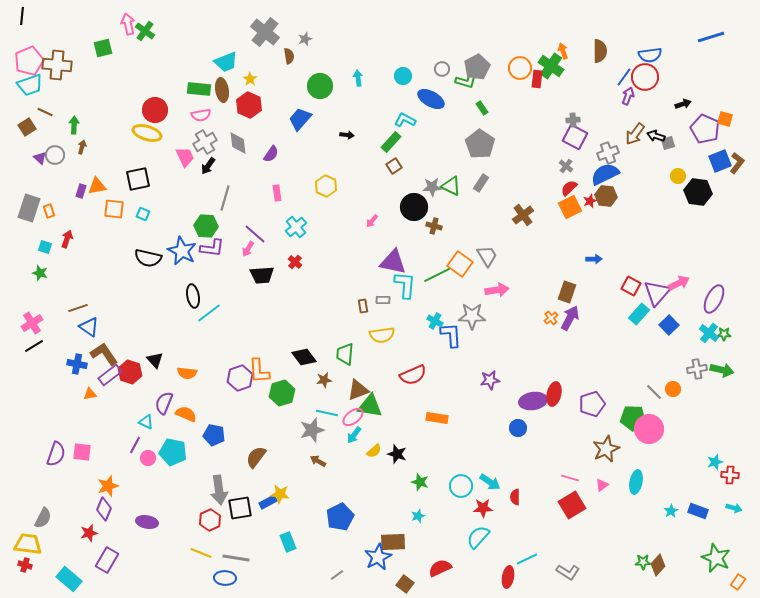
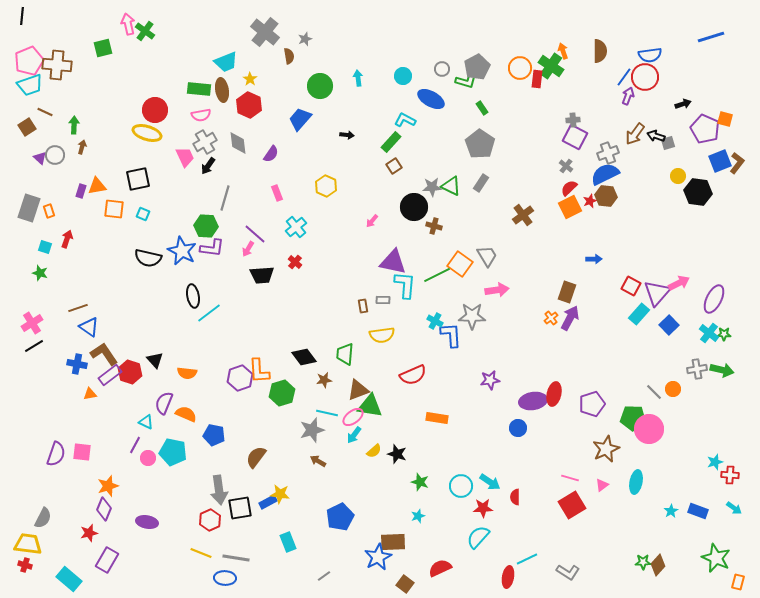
pink rectangle at (277, 193): rotated 14 degrees counterclockwise
cyan arrow at (734, 508): rotated 21 degrees clockwise
gray line at (337, 575): moved 13 px left, 1 px down
orange rectangle at (738, 582): rotated 21 degrees counterclockwise
